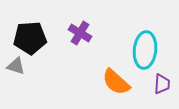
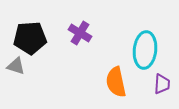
orange semicircle: rotated 36 degrees clockwise
